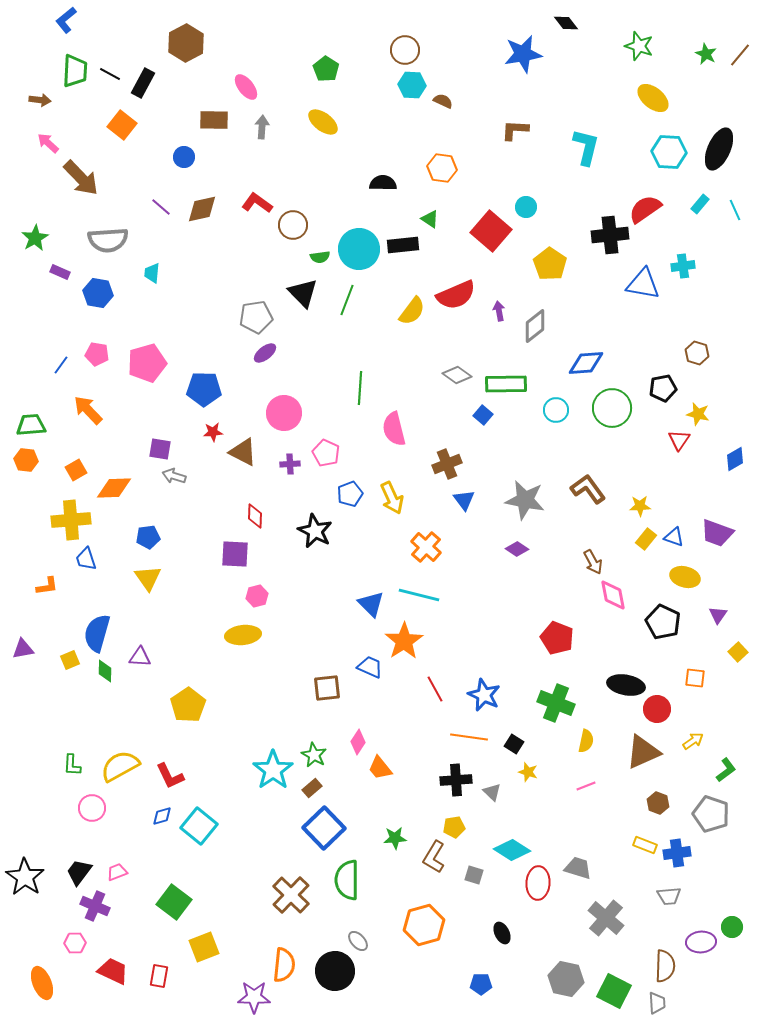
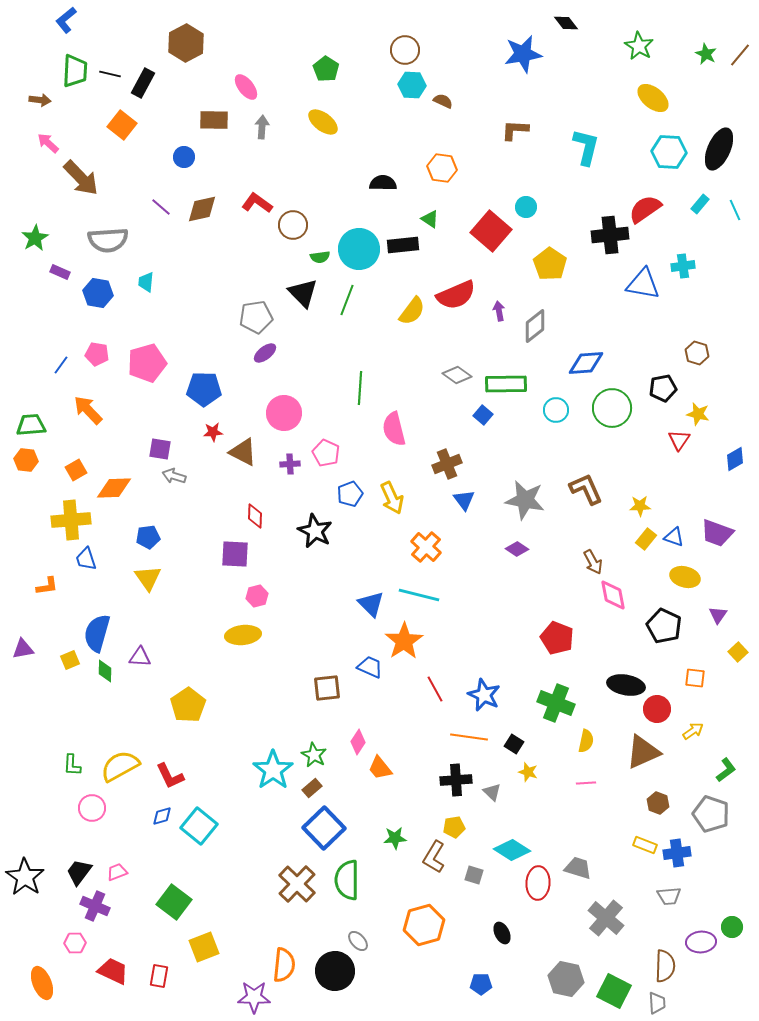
green star at (639, 46): rotated 12 degrees clockwise
black line at (110, 74): rotated 15 degrees counterclockwise
cyan trapezoid at (152, 273): moved 6 px left, 9 px down
brown L-shape at (588, 489): moved 2 px left; rotated 12 degrees clockwise
black pentagon at (663, 622): moved 1 px right, 4 px down
yellow arrow at (693, 741): moved 10 px up
pink line at (586, 786): moved 3 px up; rotated 18 degrees clockwise
brown cross at (291, 895): moved 6 px right, 11 px up
